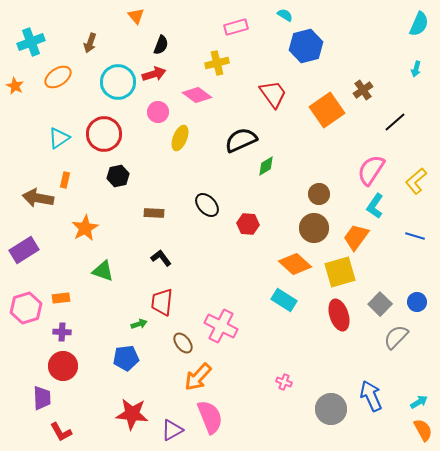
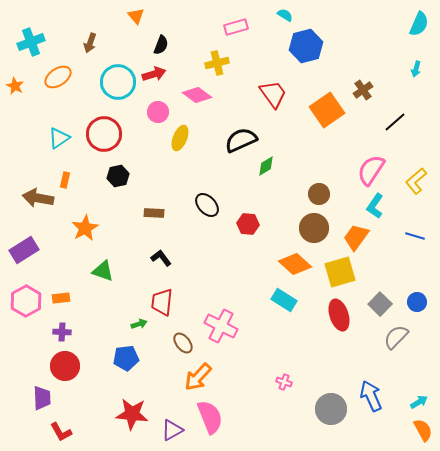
pink hexagon at (26, 308): moved 7 px up; rotated 12 degrees counterclockwise
red circle at (63, 366): moved 2 px right
